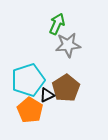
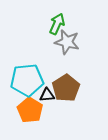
gray star: moved 1 px left, 3 px up; rotated 20 degrees clockwise
cyan pentagon: moved 1 px left; rotated 12 degrees clockwise
black triangle: rotated 21 degrees clockwise
